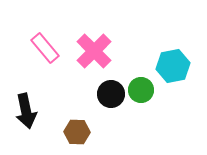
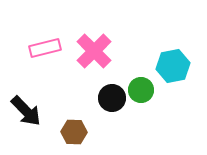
pink rectangle: rotated 64 degrees counterclockwise
black circle: moved 1 px right, 4 px down
black arrow: rotated 32 degrees counterclockwise
brown hexagon: moved 3 px left
